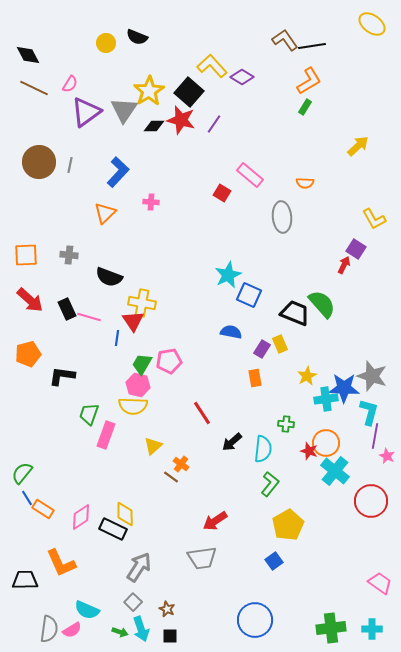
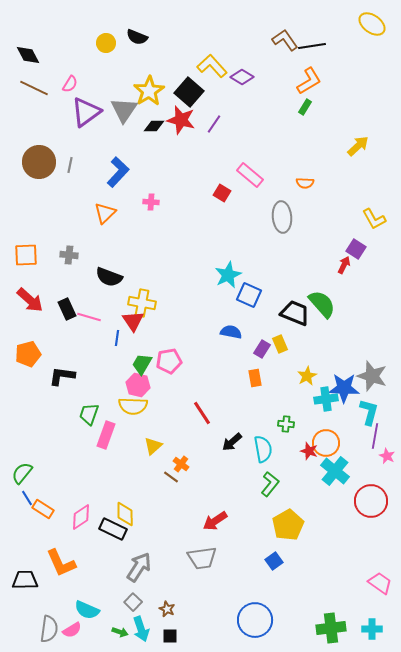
cyan semicircle at (263, 449): rotated 16 degrees counterclockwise
